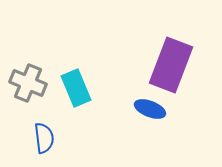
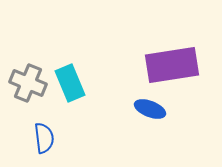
purple rectangle: moved 1 px right; rotated 60 degrees clockwise
cyan rectangle: moved 6 px left, 5 px up
